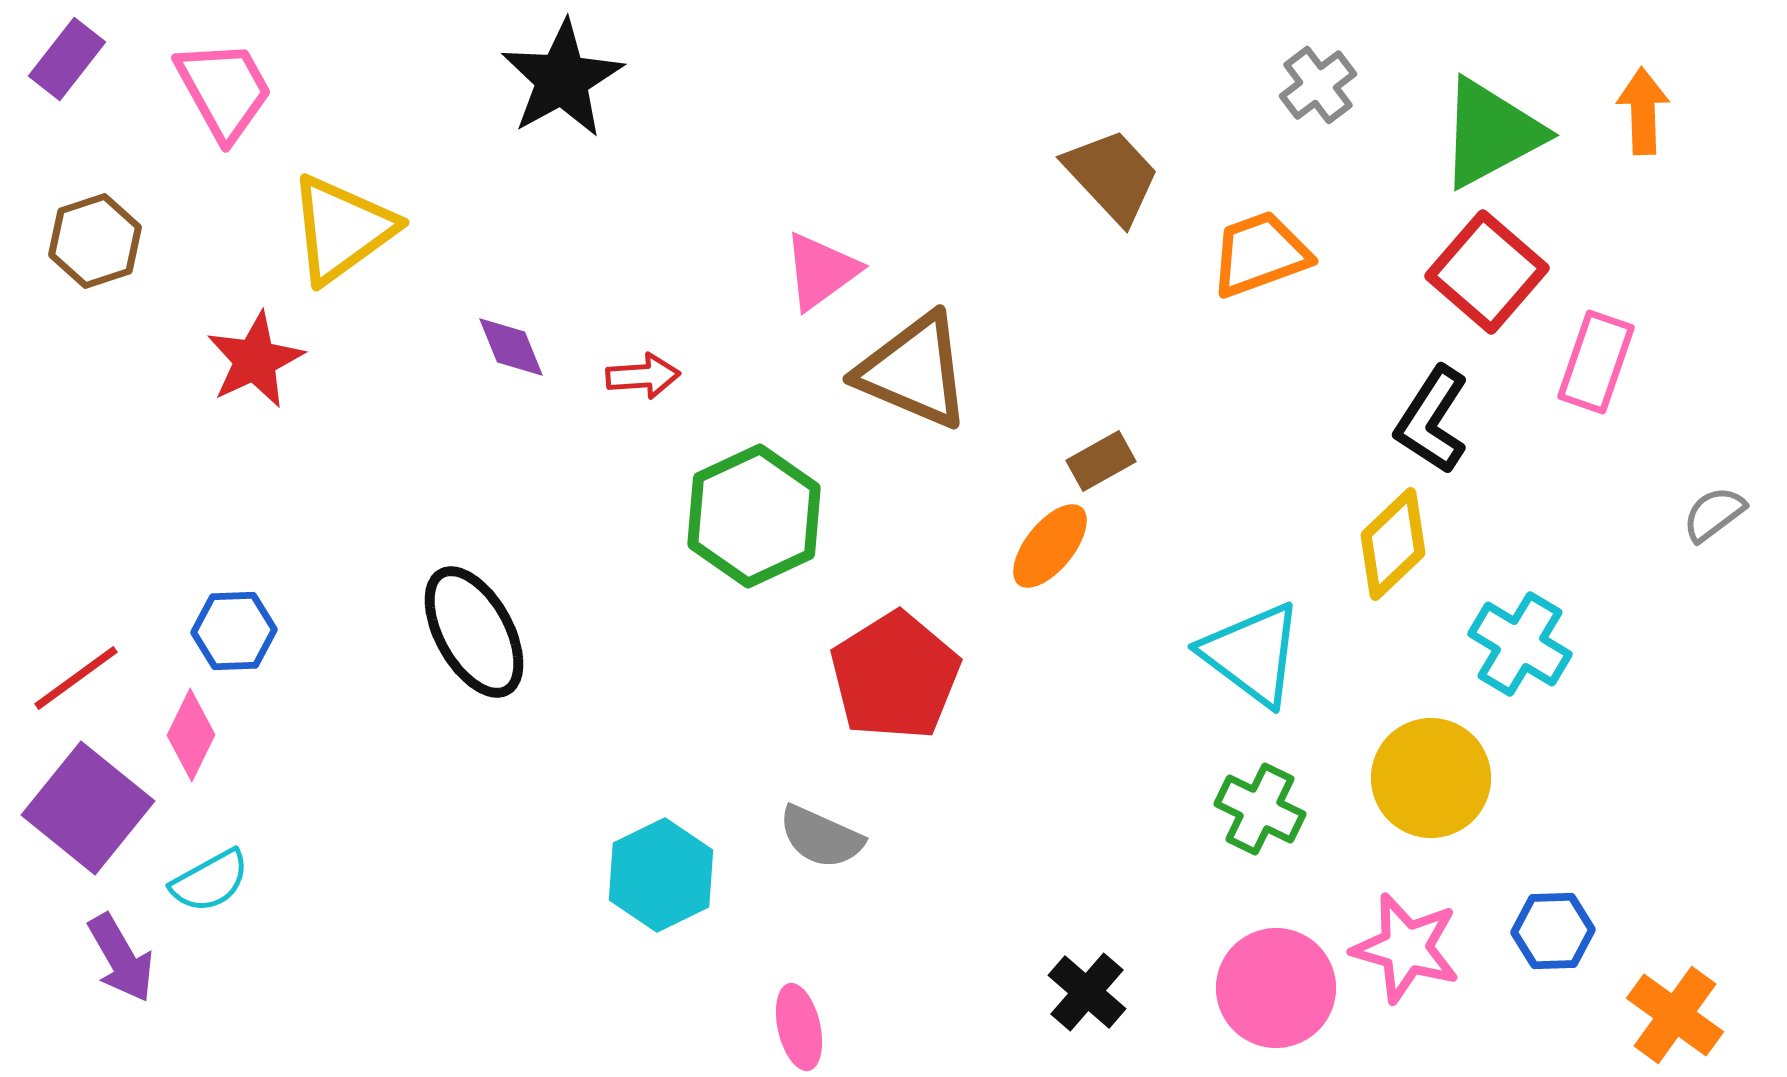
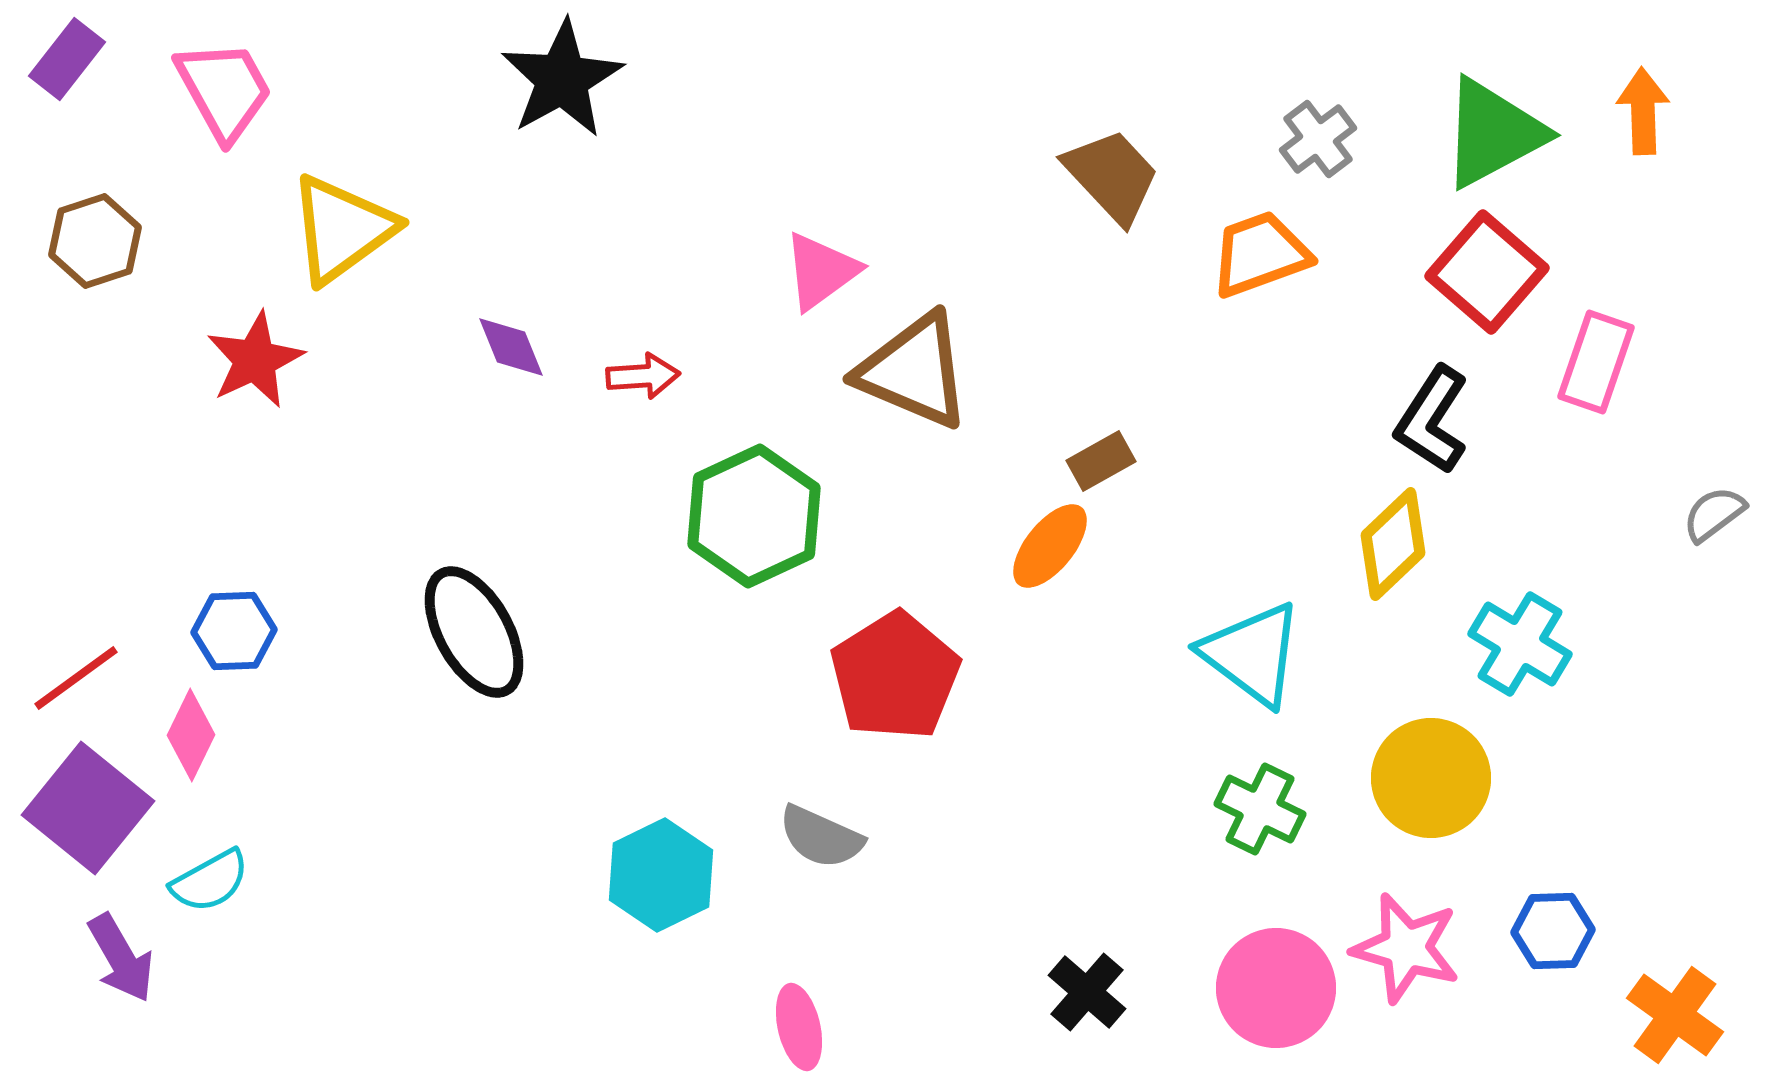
gray cross at (1318, 85): moved 54 px down
green triangle at (1491, 133): moved 2 px right
